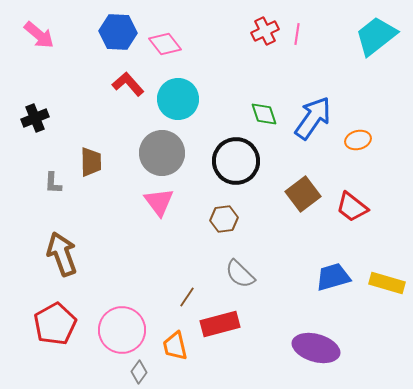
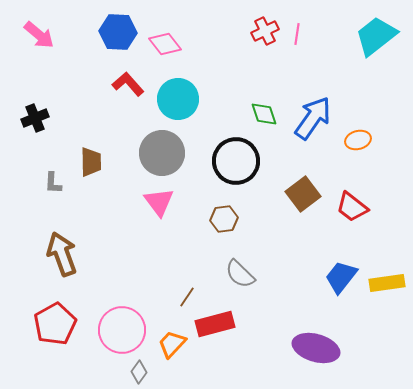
blue trapezoid: moved 8 px right; rotated 36 degrees counterclockwise
yellow rectangle: rotated 24 degrees counterclockwise
red rectangle: moved 5 px left
orange trapezoid: moved 3 px left, 2 px up; rotated 56 degrees clockwise
